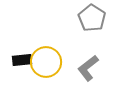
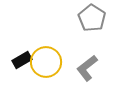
black rectangle: rotated 24 degrees counterclockwise
gray L-shape: moved 1 px left
